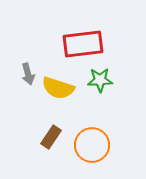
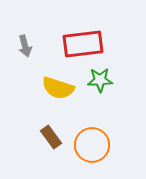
gray arrow: moved 3 px left, 28 px up
brown rectangle: rotated 70 degrees counterclockwise
